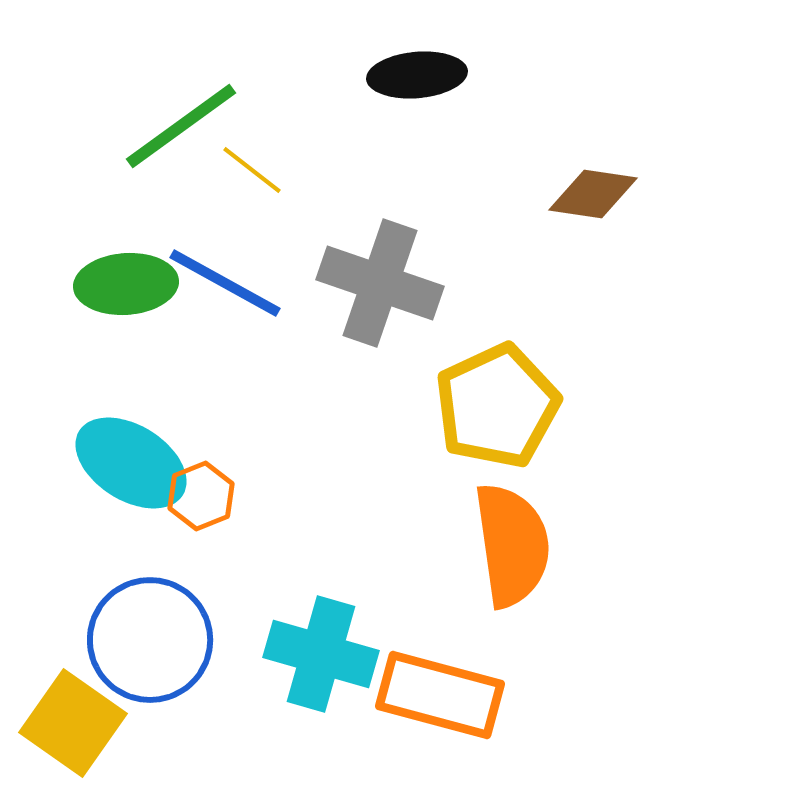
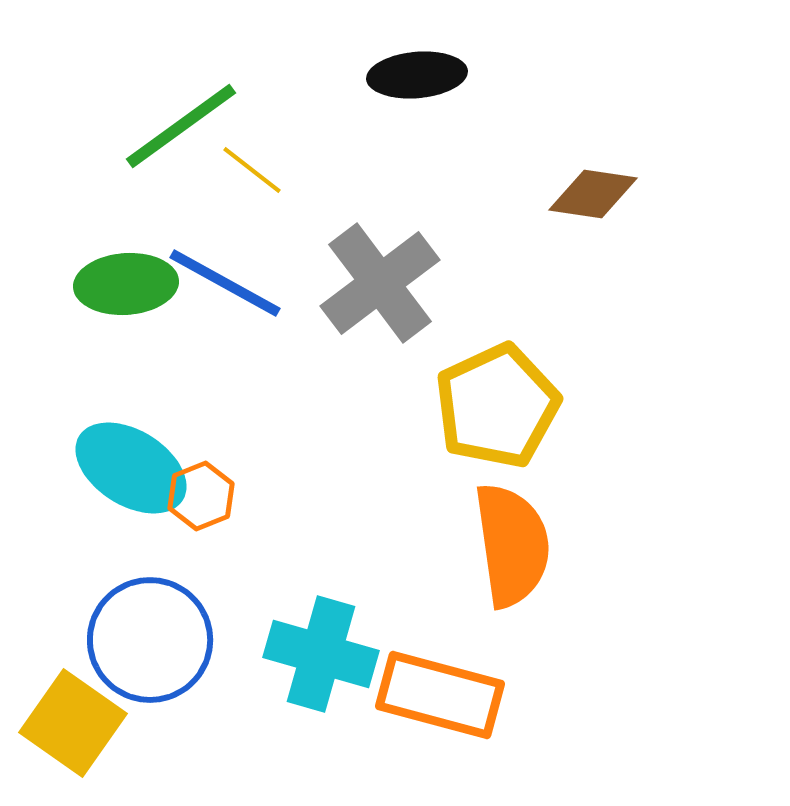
gray cross: rotated 34 degrees clockwise
cyan ellipse: moved 5 px down
